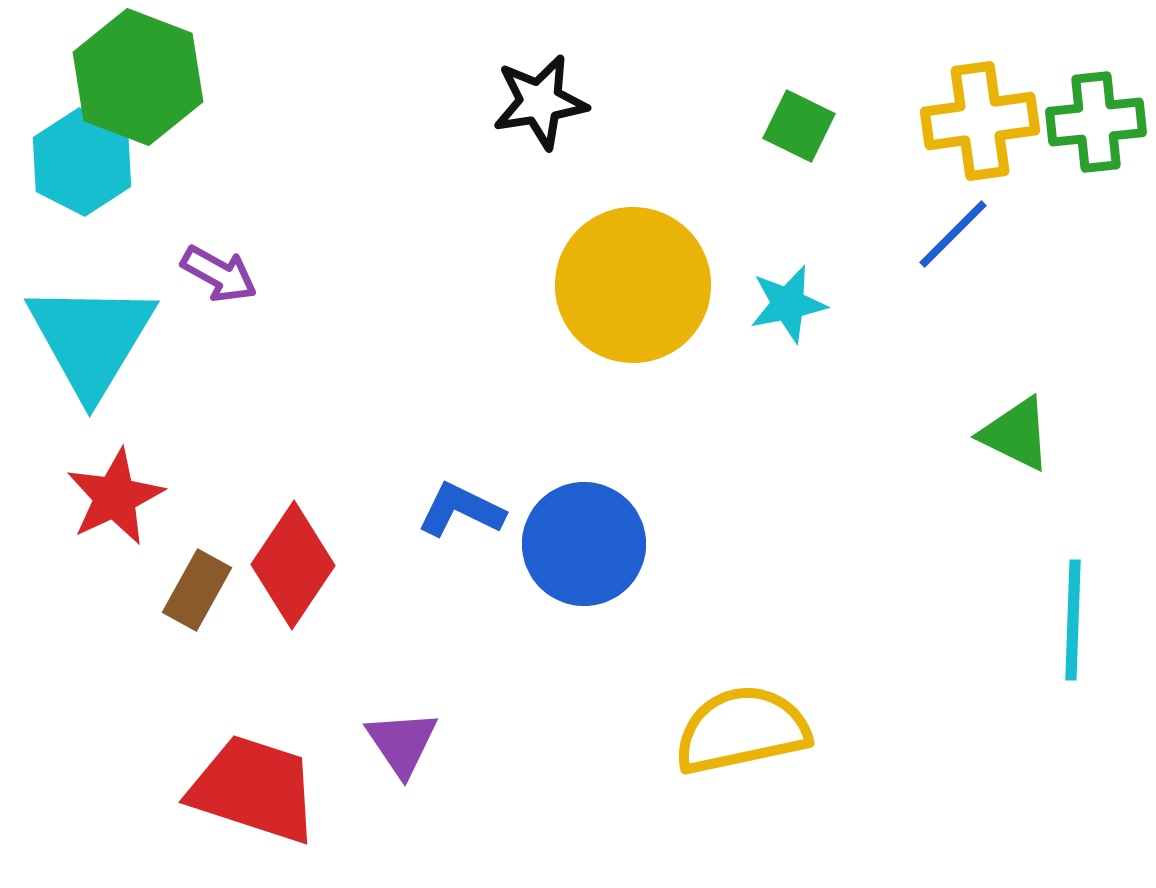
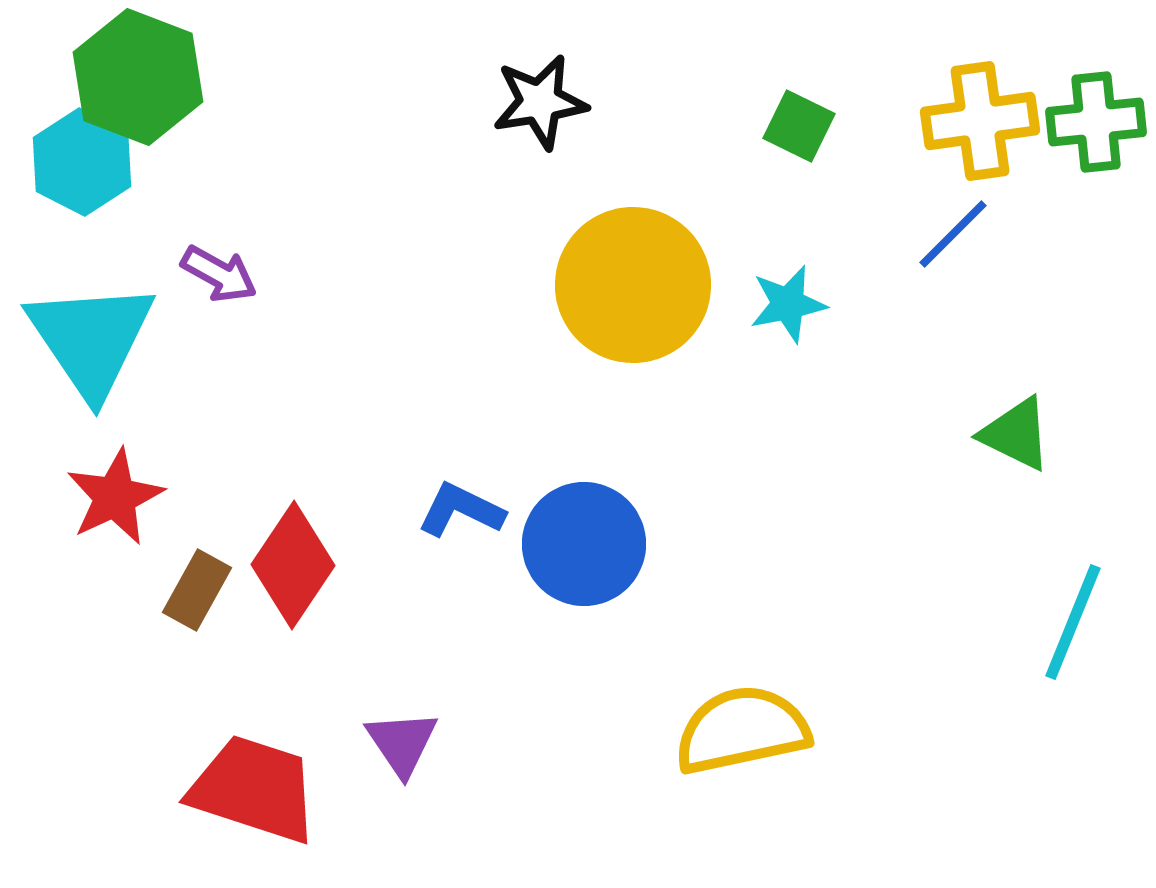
cyan triangle: rotated 5 degrees counterclockwise
cyan line: moved 2 px down; rotated 20 degrees clockwise
